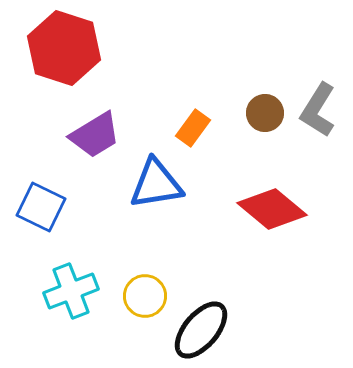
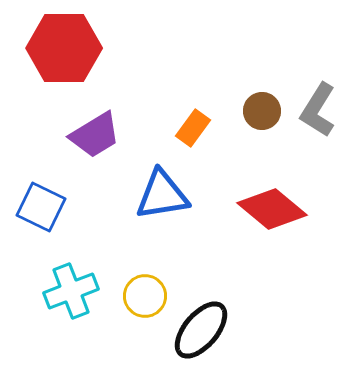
red hexagon: rotated 18 degrees counterclockwise
brown circle: moved 3 px left, 2 px up
blue triangle: moved 6 px right, 11 px down
